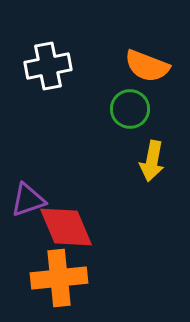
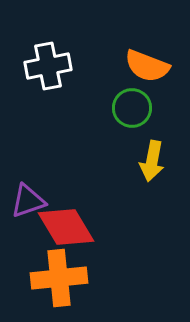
green circle: moved 2 px right, 1 px up
purple triangle: moved 1 px down
red diamond: rotated 8 degrees counterclockwise
